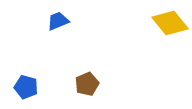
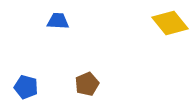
blue trapezoid: rotated 25 degrees clockwise
